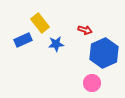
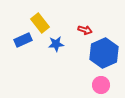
pink circle: moved 9 px right, 2 px down
